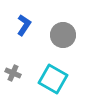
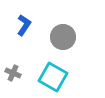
gray circle: moved 2 px down
cyan square: moved 2 px up
